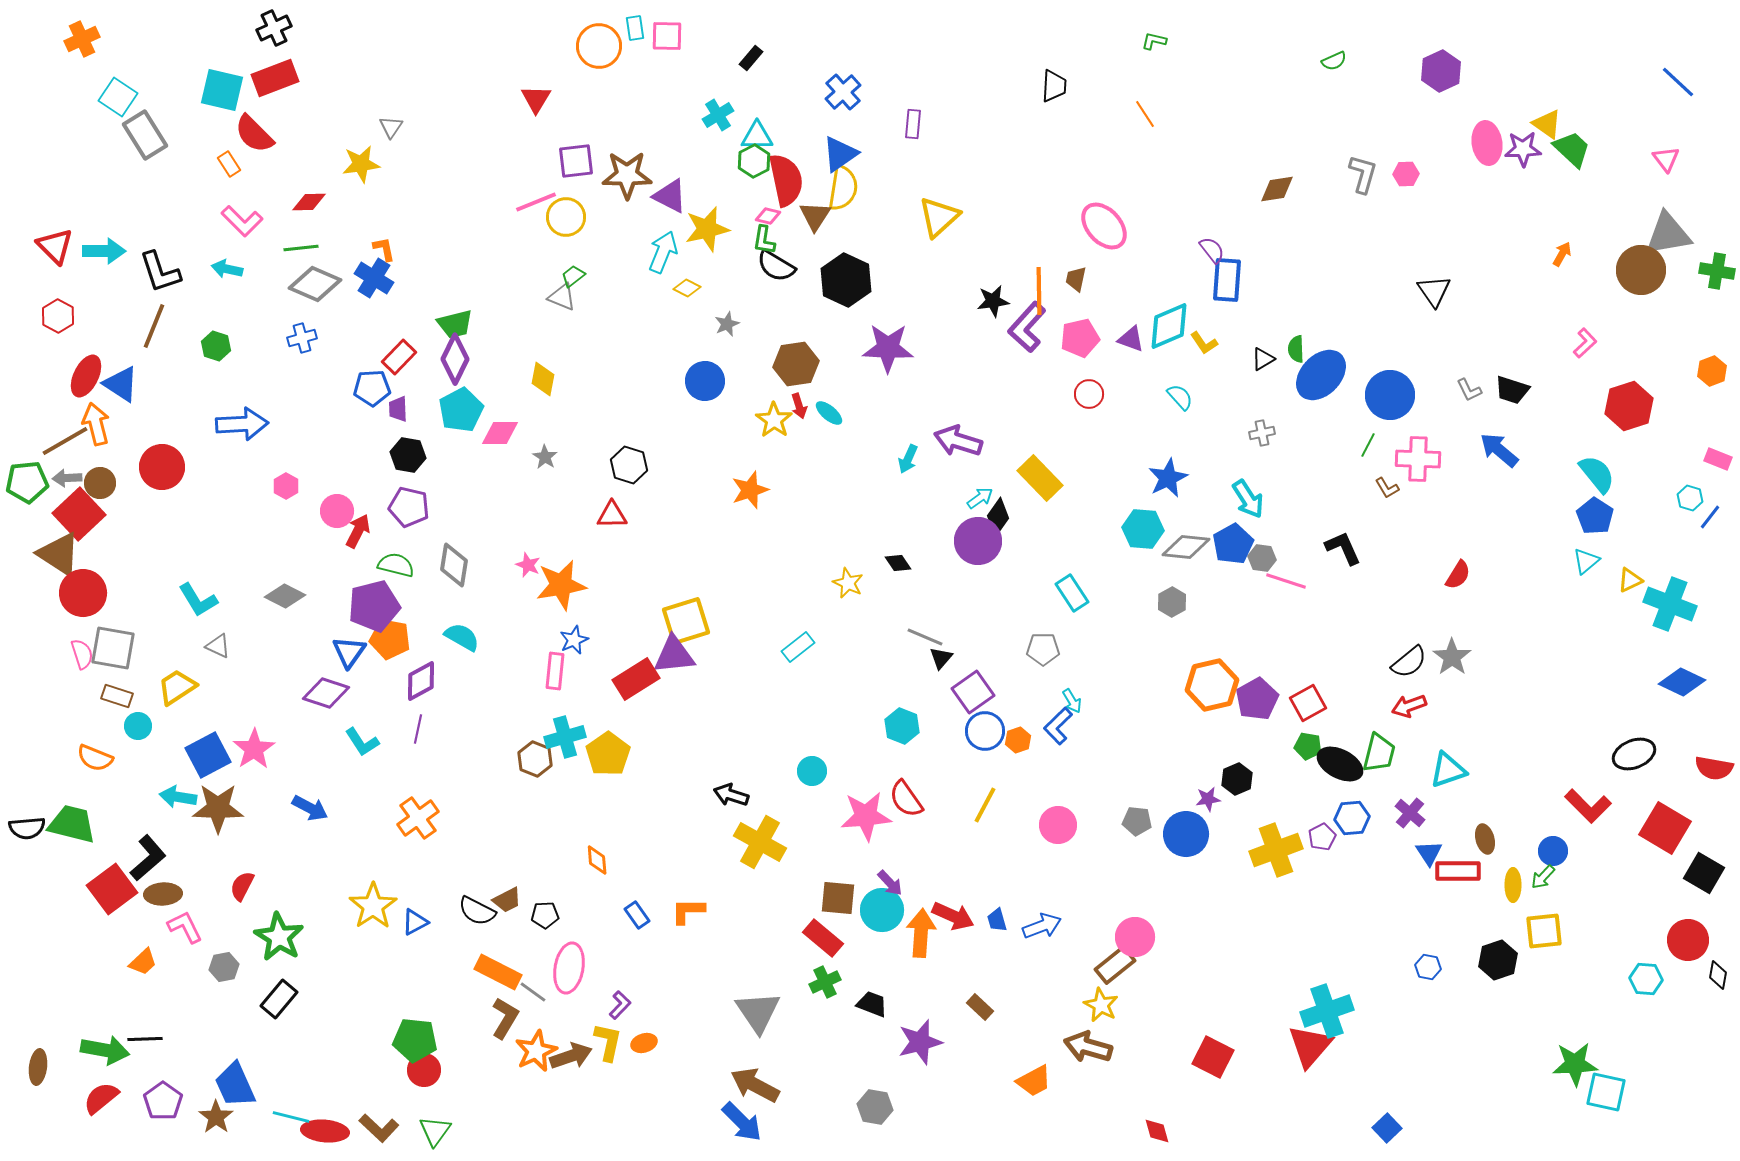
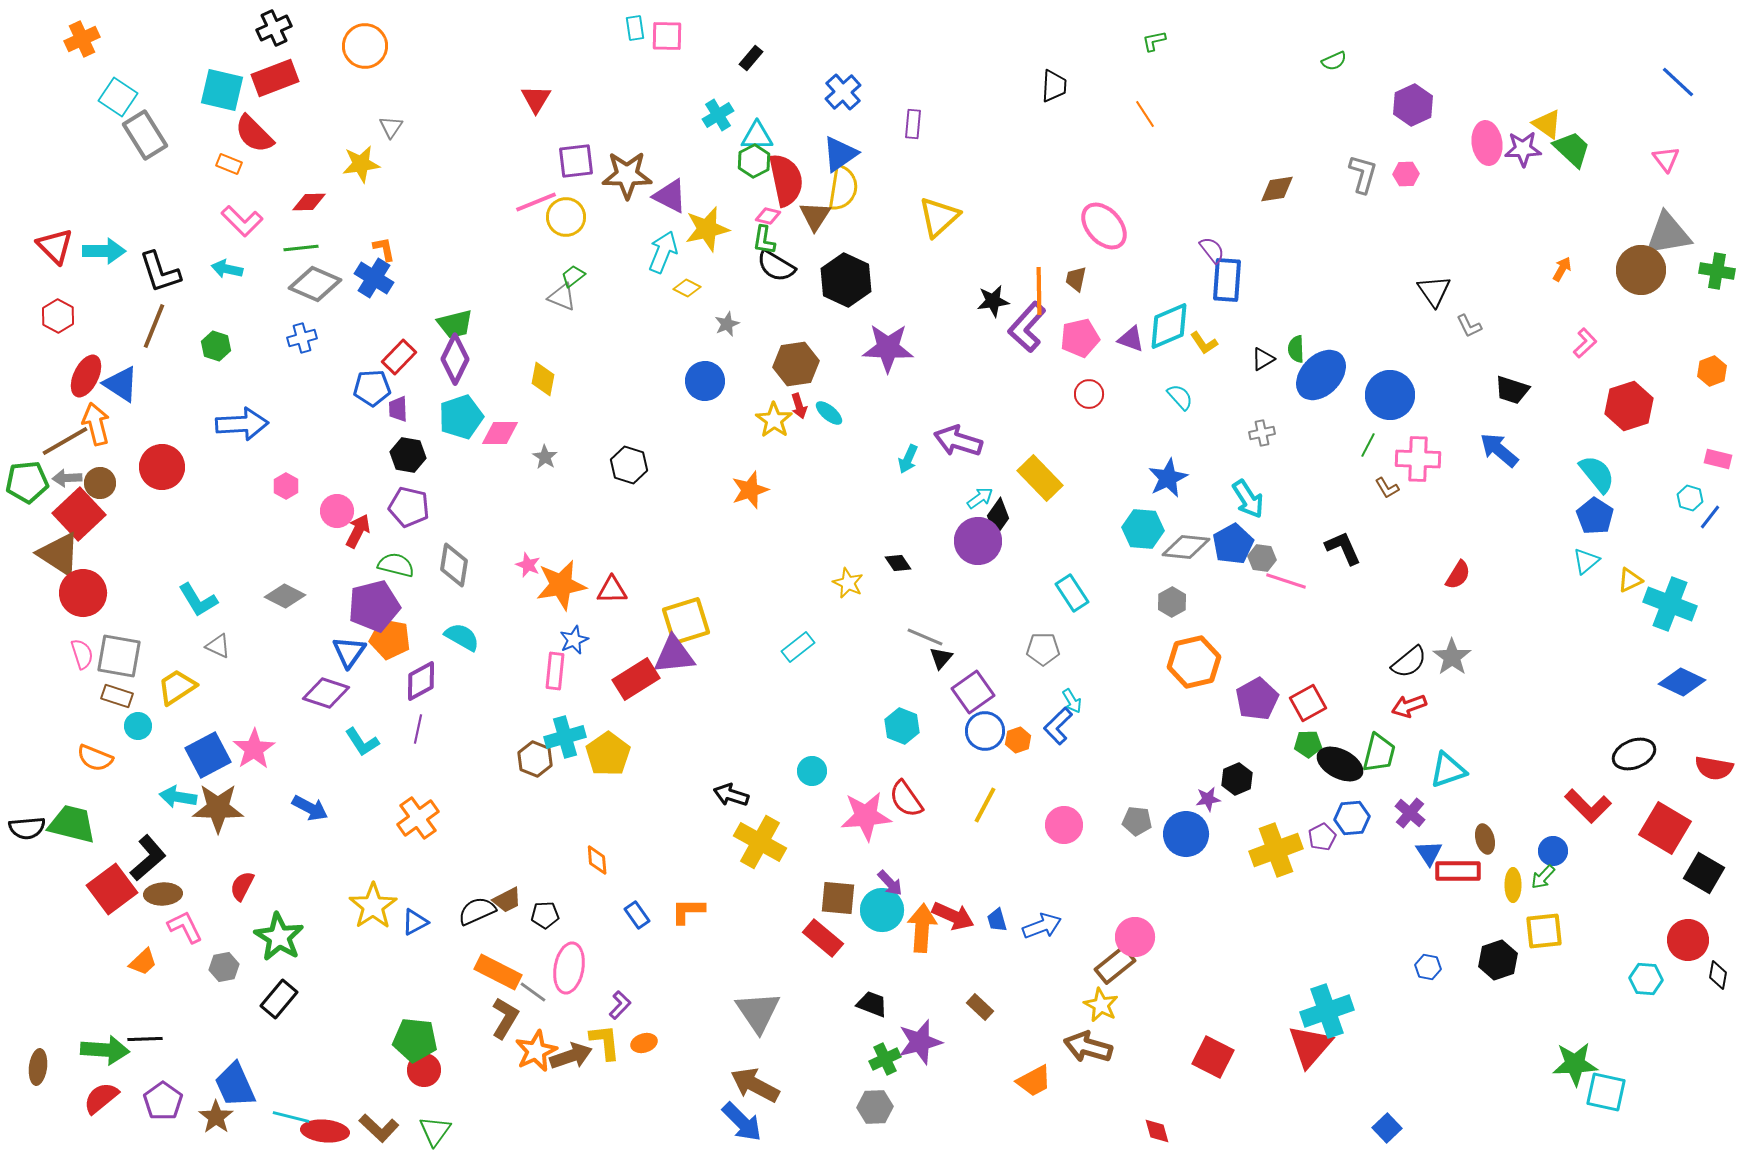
green L-shape at (1154, 41): rotated 25 degrees counterclockwise
orange circle at (599, 46): moved 234 px left
purple hexagon at (1441, 71): moved 28 px left, 34 px down
orange rectangle at (229, 164): rotated 35 degrees counterclockwise
orange arrow at (1562, 254): moved 15 px down
gray L-shape at (1469, 390): moved 64 px up
cyan pentagon at (461, 410): moved 7 px down; rotated 9 degrees clockwise
pink rectangle at (1718, 459): rotated 8 degrees counterclockwise
red triangle at (612, 515): moved 75 px down
gray square at (113, 648): moved 6 px right, 8 px down
orange hexagon at (1212, 685): moved 18 px left, 23 px up
green pentagon at (1308, 746): moved 2 px up; rotated 12 degrees counterclockwise
pink circle at (1058, 825): moved 6 px right
black semicircle at (477, 911): rotated 129 degrees clockwise
orange arrow at (921, 933): moved 1 px right, 5 px up
green cross at (825, 982): moved 60 px right, 77 px down
yellow L-shape at (608, 1042): moved 3 px left; rotated 18 degrees counterclockwise
green arrow at (105, 1050): rotated 6 degrees counterclockwise
gray hexagon at (875, 1107): rotated 12 degrees counterclockwise
